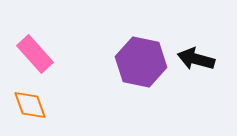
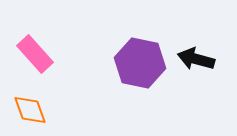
purple hexagon: moved 1 px left, 1 px down
orange diamond: moved 5 px down
